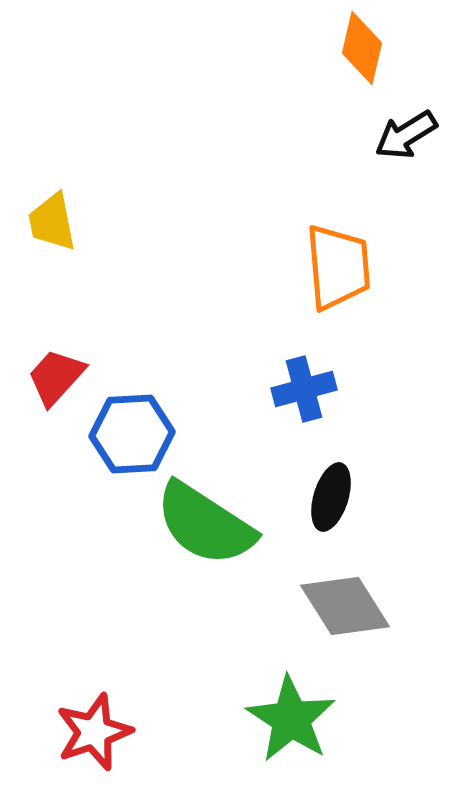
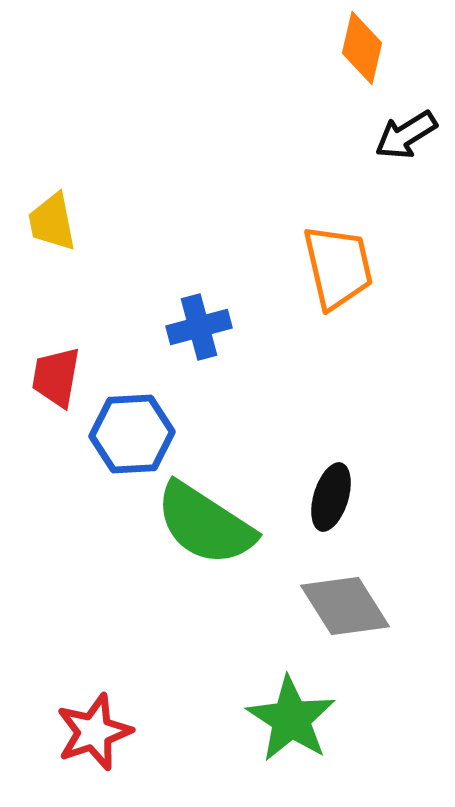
orange trapezoid: rotated 8 degrees counterclockwise
red trapezoid: rotated 32 degrees counterclockwise
blue cross: moved 105 px left, 62 px up
